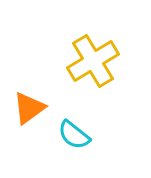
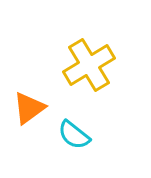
yellow cross: moved 4 px left, 4 px down
